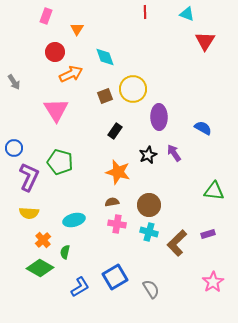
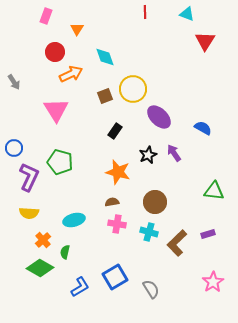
purple ellipse: rotated 45 degrees counterclockwise
brown circle: moved 6 px right, 3 px up
